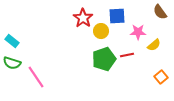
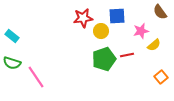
red star: rotated 30 degrees clockwise
pink star: moved 3 px right, 1 px up; rotated 14 degrees counterclockwise
cyan rectangle: moved 5 px up
